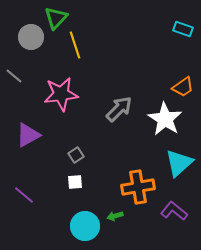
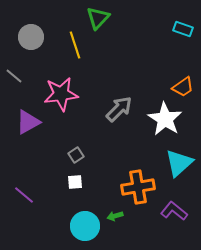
green triangle: moved 42 px right
purple triangle: moved 13 px up
